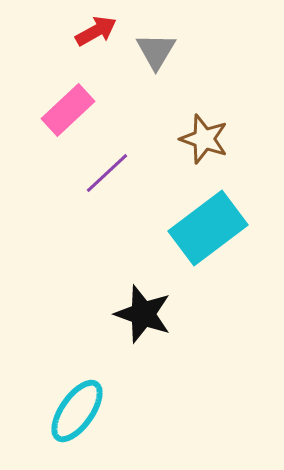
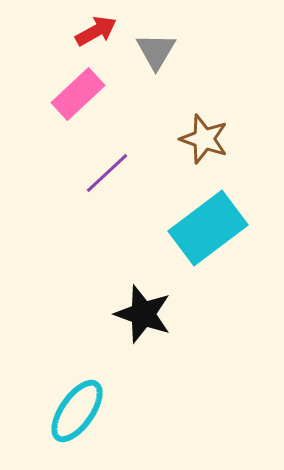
pink rectangle: moved 10 px right, 16 px up
